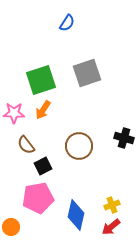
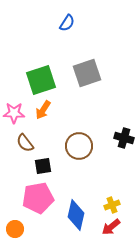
brown semicircle: moved 1 px left, 2 px up
black square: rotated 18 degrees clockwise
orange circle: moved 4 px right, 2 px down
